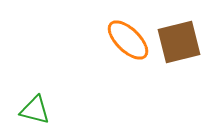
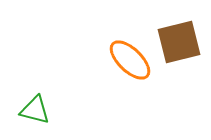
orange ellipse: moved 2 px right, 20 px down
